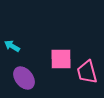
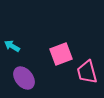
pink square: moved 5 px up; rotated 20 degrees counterclockwise
